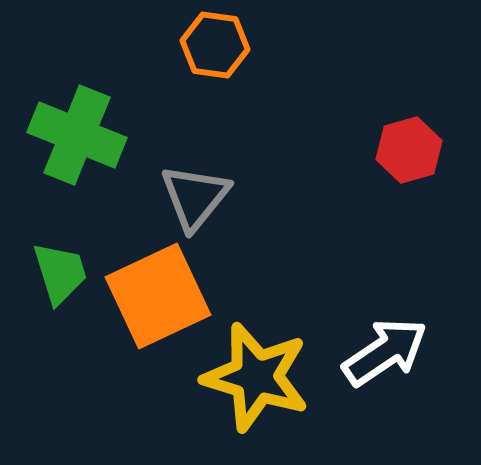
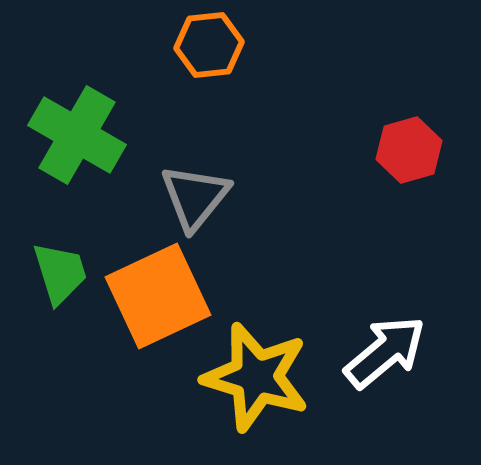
orange hexagon: moved 6 px left; rotated 14 degrees counterclockwise
green cross: rotated 8 degrees clockwise
white arrow: rotated 6 degrees counterclockwise
